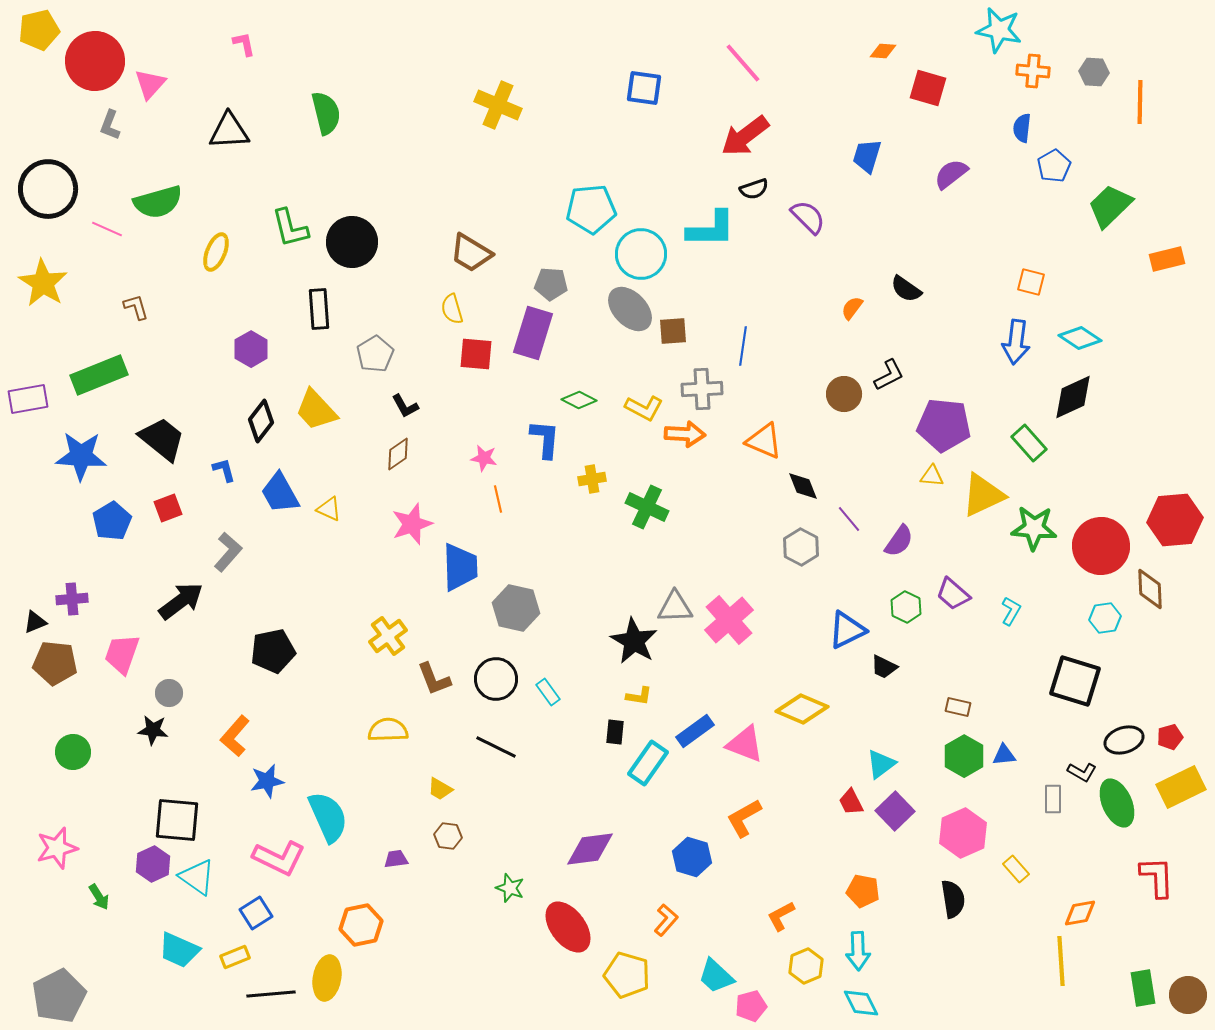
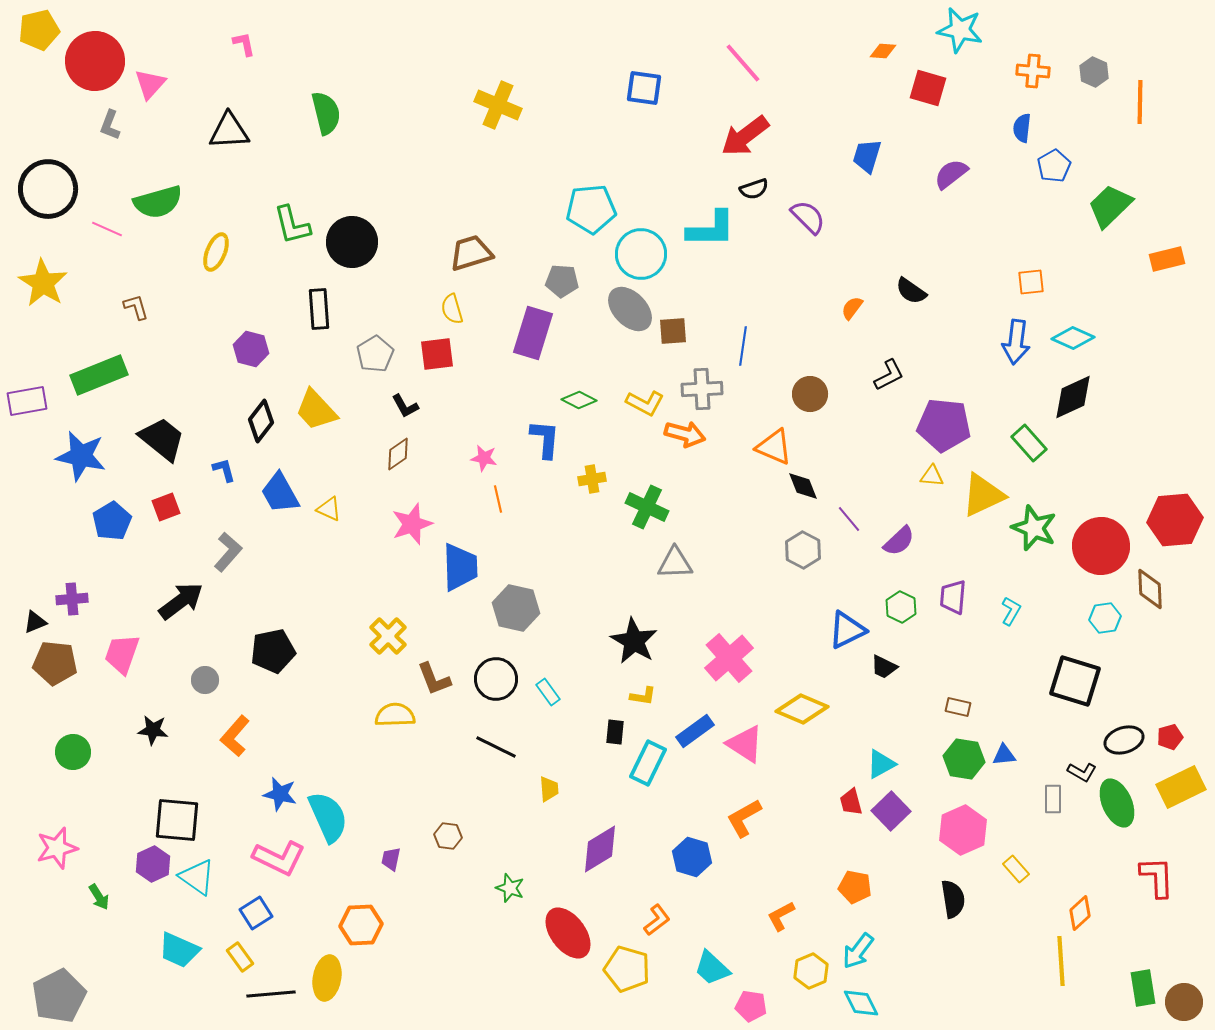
cyan star at (999, 30): moved 39 px left
gray hexagon at (1094, 72): rotated 20 degrees clockwise
green L-shape at (290, 228): moved 2 px right, 3 px up
brown trapezoid at (471, 253): rotated 132 degrees clockwise
orange square at (1031, 282): rotated 20 degrees counterclockwise
gray pentagon at (551, 284): moved 11 px right, 3 px up
black semicircle at (906, 289): moved 5 px right, 2 px down
cyan diamond at (1080, 338): moved 7 px left; rotated 9 degrees counterclockwise
purple hexagon at (251, 349): rotated 16 degrees counterclockwise
red square at (476, 354): moved 39 px left; rotated 12 degrees counterclockwise
brown circle at (844, 394): moved 34 px left
purple rectangle at (28, 399): moved 1 px left, 2 px down
yellow L-shape at (644, 408): moved 1 px right, 5 px up
orange arrow at (685, 434): rotated 12 degrees clockwise
orange triangle at (764, 441): moved 10 px right, 6 px down
blue star at (81, 456): rotated 9 degrees clockwise
red square at (168, 508): moved 2 px left, 1 px up
green star at (1034, 528): rotated 18 degrees clockwise
purple semicircle at (899, 541): rotated 12 degrees clockwise
gray hexagon at (801, 547): moved 2 px right, 3 px down
purple trapezoid at (953, 594): moved 3 px down; rotated 54 degrees clockwise
gray triangle at (675, 607): moved 44 px up
green hexagon at (906, 607): moved 5 px left
pink cross at (729, 620): moved 38 px down
yellow cross at (388, 636): rotated 9 degrees counterclockwise
gray circle at (169, 693): moved 36 px right, 13 px up
yellow L-shape at (639, 696): moved 4 px right
yellow semicircle at (388, 730): moved 7 px right, 15 px up
pink triangle at (745, 744): rotated 12 degrees clockwise
green hexagon at (964, 756): moved 3 px down; rotated 21 degrees counterclockwise
cyan rectangle at (648, 763): rotated 9 degrees counterclockwise
cyan triangle at (881, 764): rotated 8 degrees clockwise
blue star at (267, 781): moved 13 px right, 13 px down; rotated 24 degrees clockwise
yellow trapezoid at (440, 789): moved 109 px right; rotated 124 degrees counterclockwise
red trapezoid at (851, 802): rotated 12 degrees clockwise
purple square at (895, 811): moved 4 px left
pink hexagon at (963, 833): moved 3 px up
purple diamond at (590, 849): moved 10 px right; rotated 24 degrees counterclockwise
purple trapezoid at (396, 859): moved 5 px left; rotated 70 degrees counterclockwise
orange pentagon at (863, 891): moved 8 px left, 4 px up
orange diamond at (1080, 913): rotated 32 degrees counterclockwise
orange L-shape at (666, 920): moved 9 px left; rotated 12 degrees clockwise
orange hexagon at (361, 925): rotated 9 degrees clockwise
red ellipse at (568, 927): moved 6 px down
cyan arrow at (858, 951): rotated 39 degrees clockwise
yellow rectangle at (235, 957): moved 5 px right; rotated 76 degrees clockwise
yellow hexagon at (806, 966): moved 5 px right, 5 px down
yellow pentagon at (627, 975): moved 6 px up
cyan trapezoid at (716, 976): moved 4 px left, 8 px up
brown circle at (1188, 995): moved 4 px left, 7 px down
pink pentagon at (751, 1006): rotated 24 degrees clockwise
